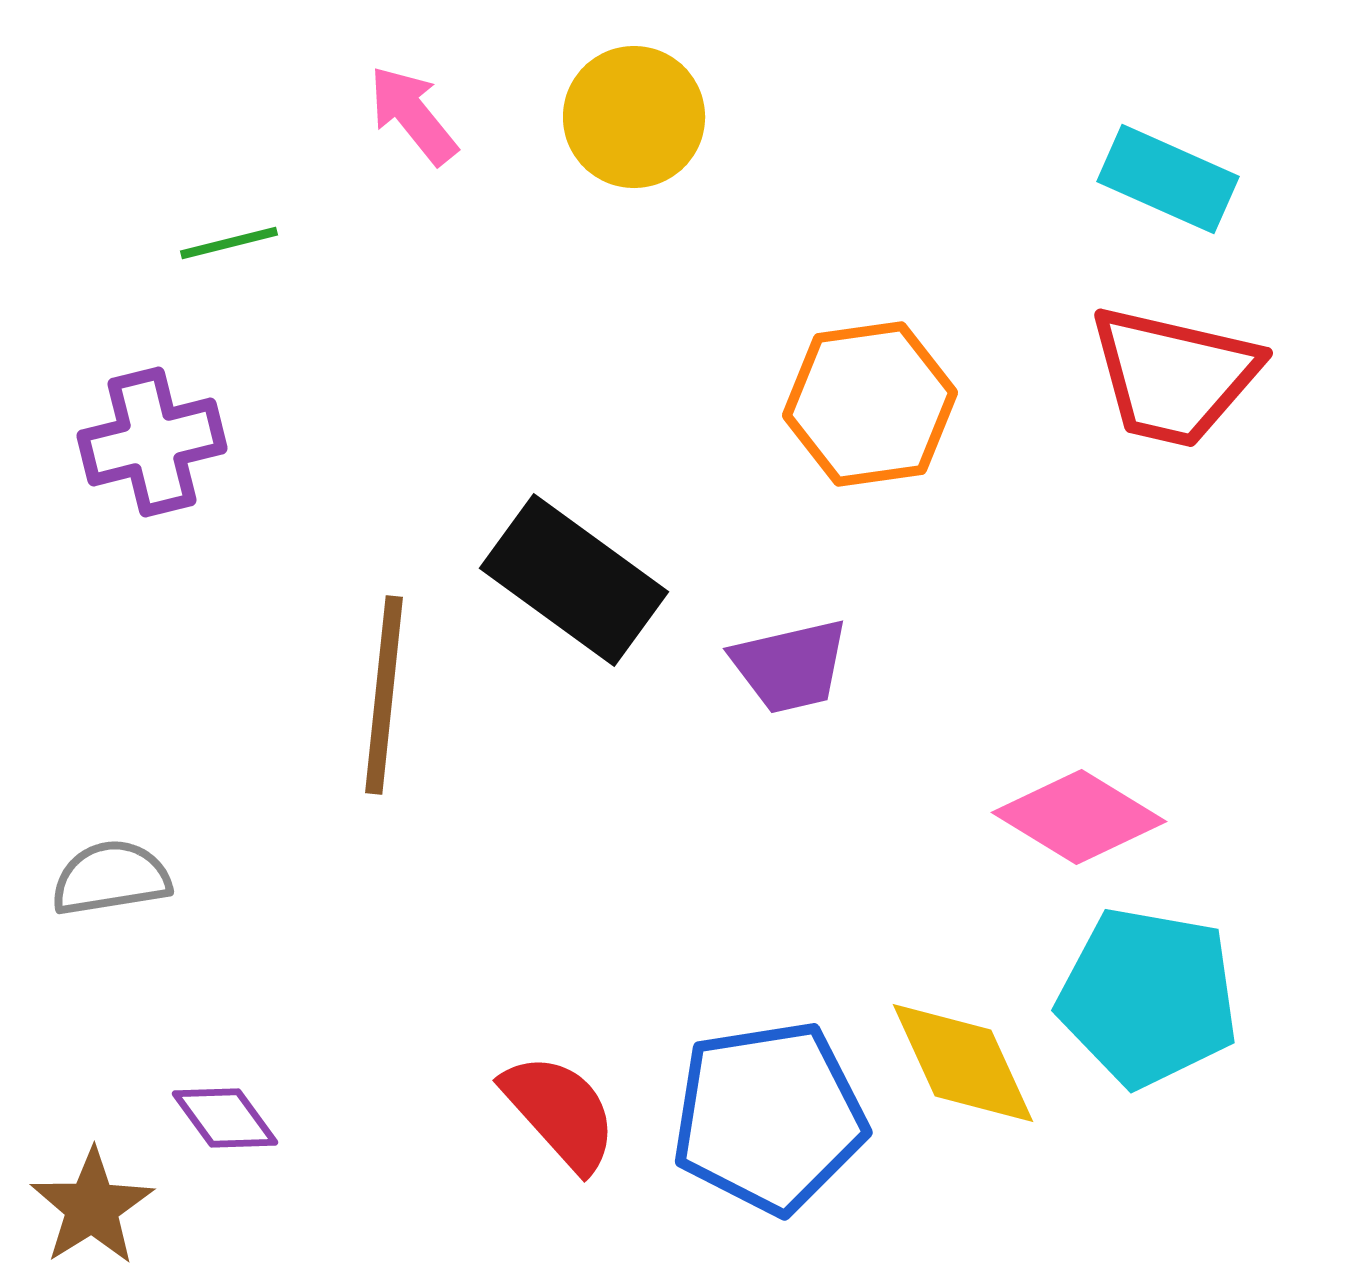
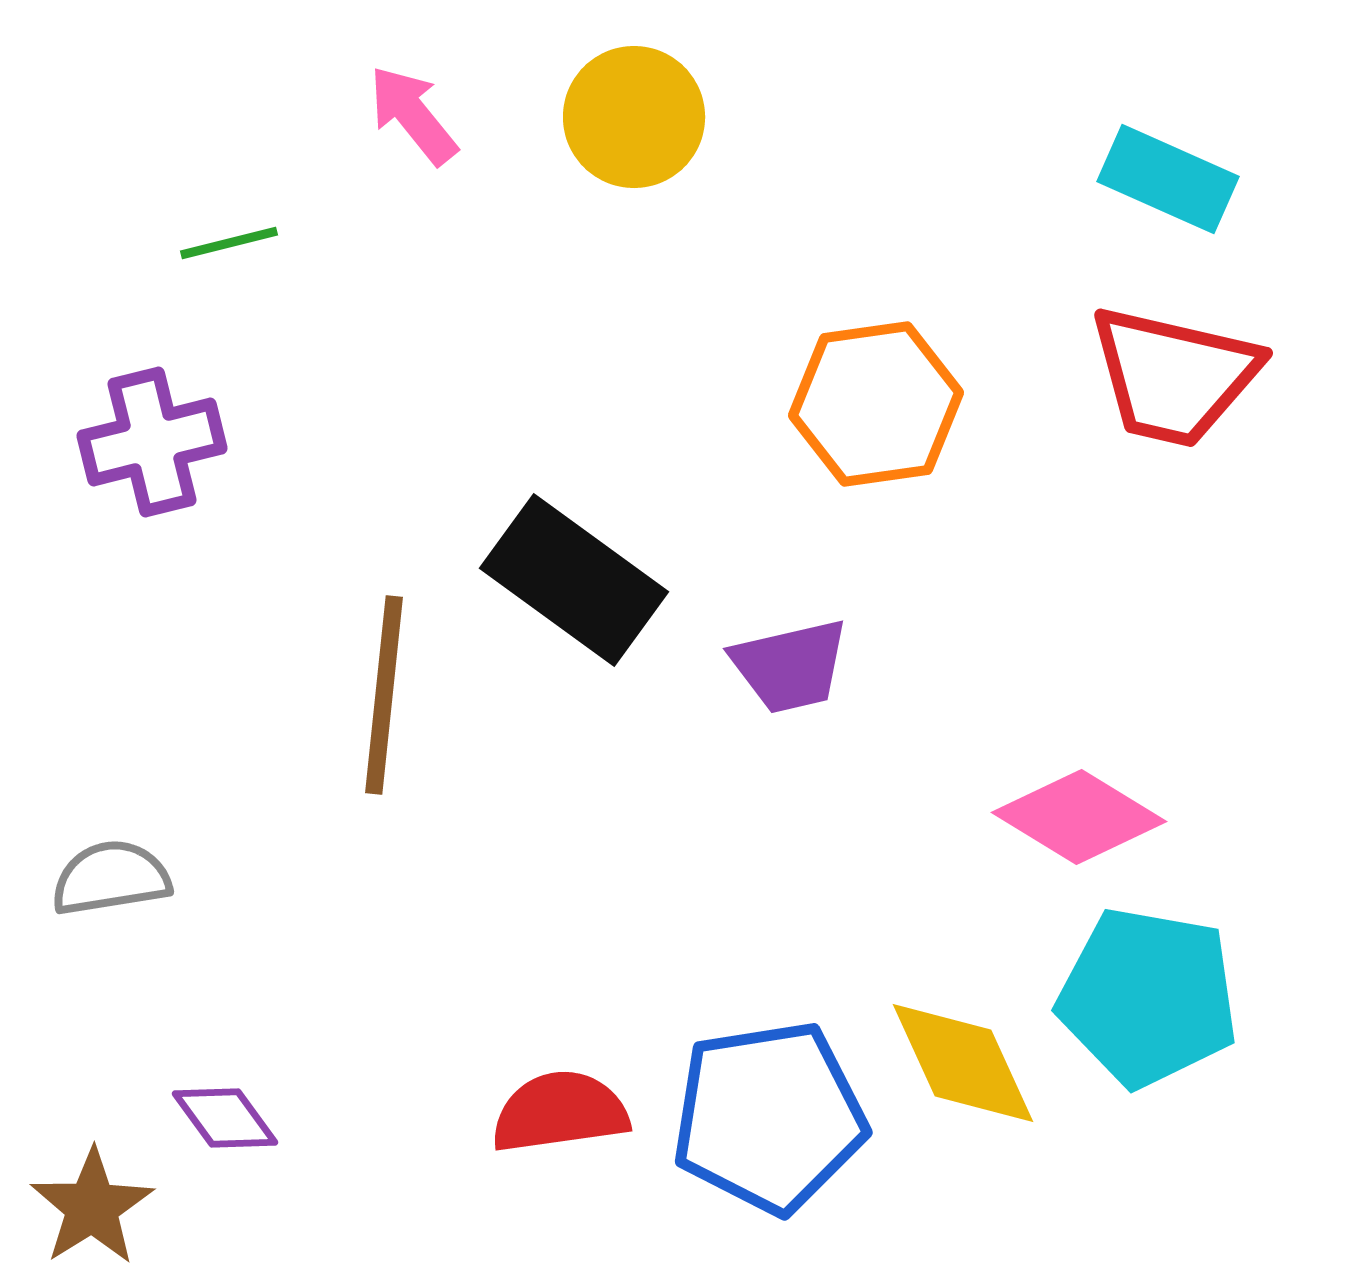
orange hexagon: moved 6 px right
red semicircle: rotated 56 degrees counterclockwise
